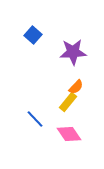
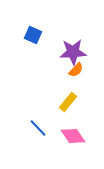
blue square: rotated 18 degrees counterclockwise
orange semicircle: moved 17 px up
blue line: moved 3 px right, 9 px down
pink diamond: moved 4 px right, 2 px down
